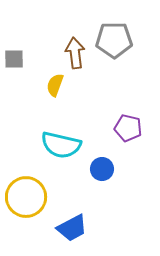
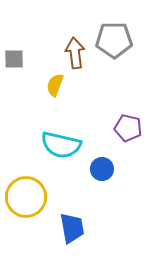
blue trapezoid: rotated 72 degrees counterclockwise
